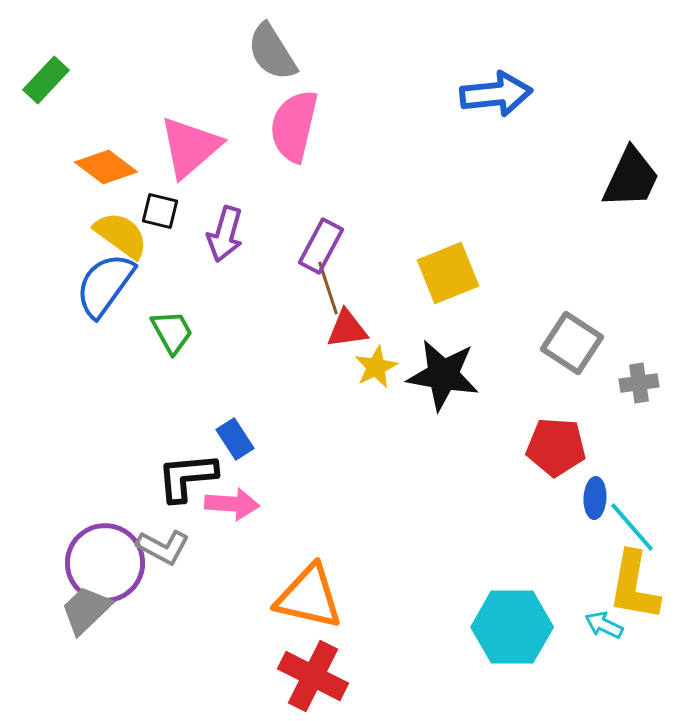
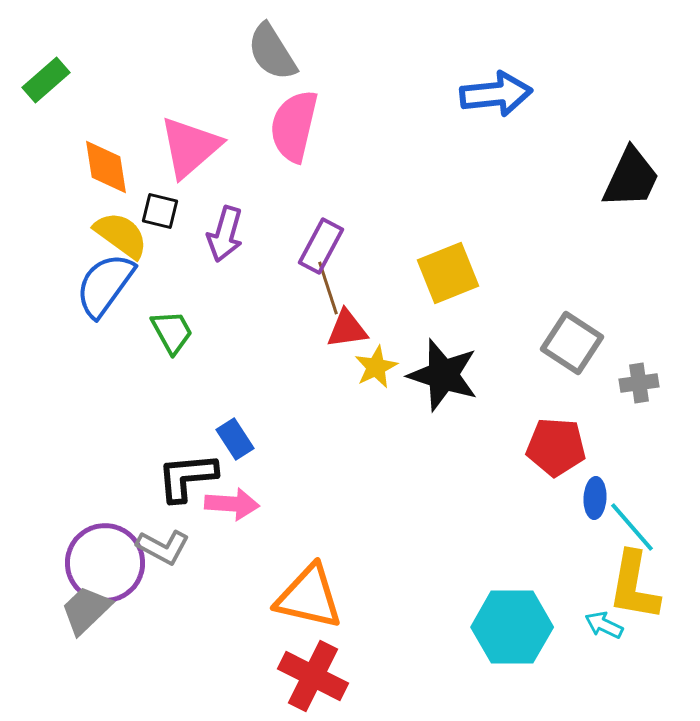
green rectangle: rotated 6 degrees clockwise
orange diamond: rotated 44 degrees clockwise
black star: rotated 8 degrees clockwise
